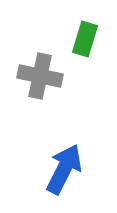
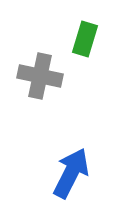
blue arrow: moved 7 px right, 4 px down
